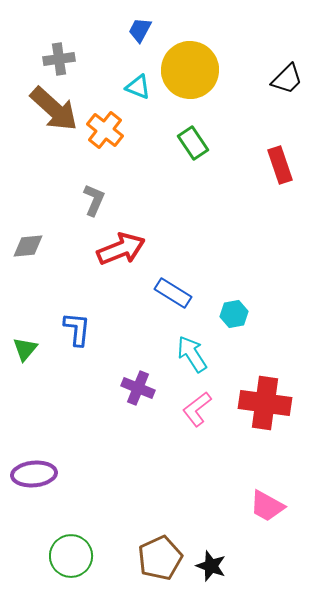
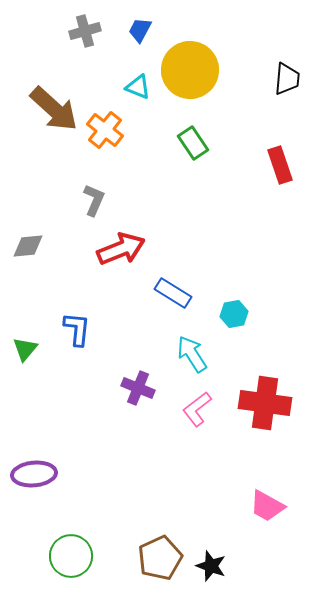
gray cross: moved 26 px right, 28 px up; rotated 8 degrees counterclockwise
black trapezoid: rotated 40 degrees counterclockwise
